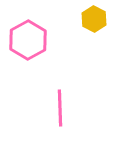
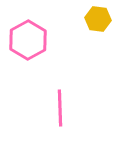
yellow hexagon: moved 4 px right; rotated 20 degrees counterclockwise
